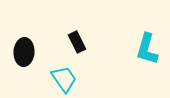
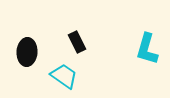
black ellipse: moved 3 px right
cyan trapezoid: moved 3 px up; rotated 20 degrees counterclockwise
